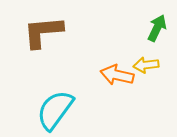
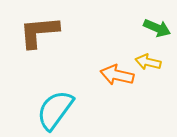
green arrow: rotated 88 degrees clockwise
brown L-shape: moved 4 px left
yellow arrow: moved 2 px right, 3 px up; rotated 20 degrees clockwise
